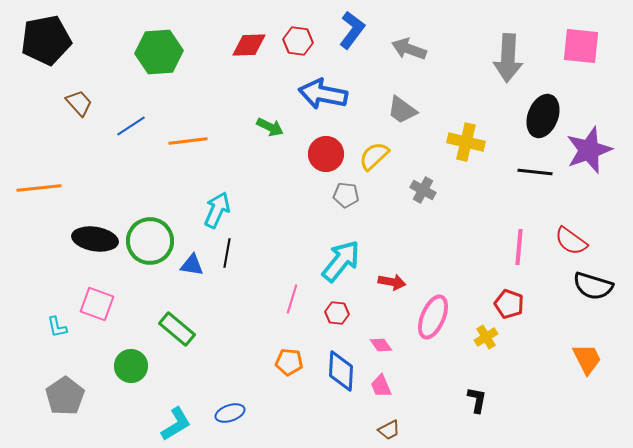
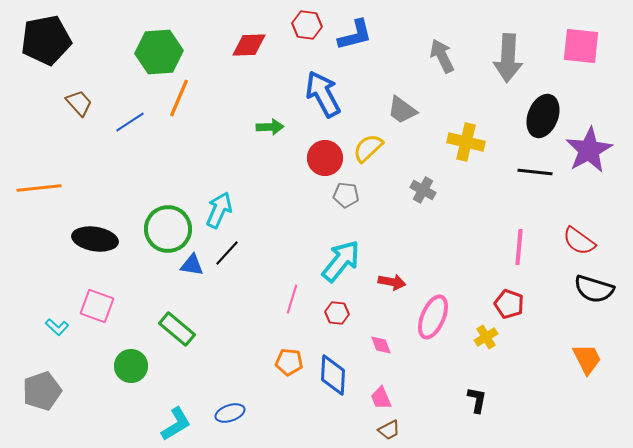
blue L-shape at (352, 30): moved 3 px right, 5 px down; rotated 39 degrees clockwise
red hexagon at (298, 41): moved 9 px right, 16 px up
gray arrow at (409, 49): moved 33 px right, 7 px down; rotated 44 degrees clockwise
blue arrow at (323, 94): rotated 51 degrees clockwise
blue line at (131, 126): moved 1 px left, 4 px up
green arrow at (270, 127): rotated 28 degrees counterclockwise
orange line at (188, 141): moved 9 px left, 43 px up; rotated 60 degrees counterclockwise
purple star at (589, 150): rotated 9 degrees counterclockwise
red circle at (326, 154): moved 1 px left, 4 px down
yellow semicircle at (374, 156): moved 6 px left, 8 px up
cyan arrow at (217, 210): moved 2 px right
green circle at (150, 241): moved 18 px right, 12 px up
red semicircle at (571, 241): moved 8 px right
black line at (227, 253): rotated 32 degrees clockwise
black semicircle at (593, 286): moved 1 px right, 3 px down
pink square at (97, 304): moved 2 px down
cyan L-shape at (57, 327): rotated 35 degrees counterclockwise
pink diamond at (381, 345): rotated 15 degrees clockwise
blue diamond at (341, 371): moved 8 px left, 4 px down
pink trapezoid at (381, 386): moved 12 px down
gray pentagon at (65, 396): moved 23 px left, 5 px up; rotated 15 degrees clockwise
